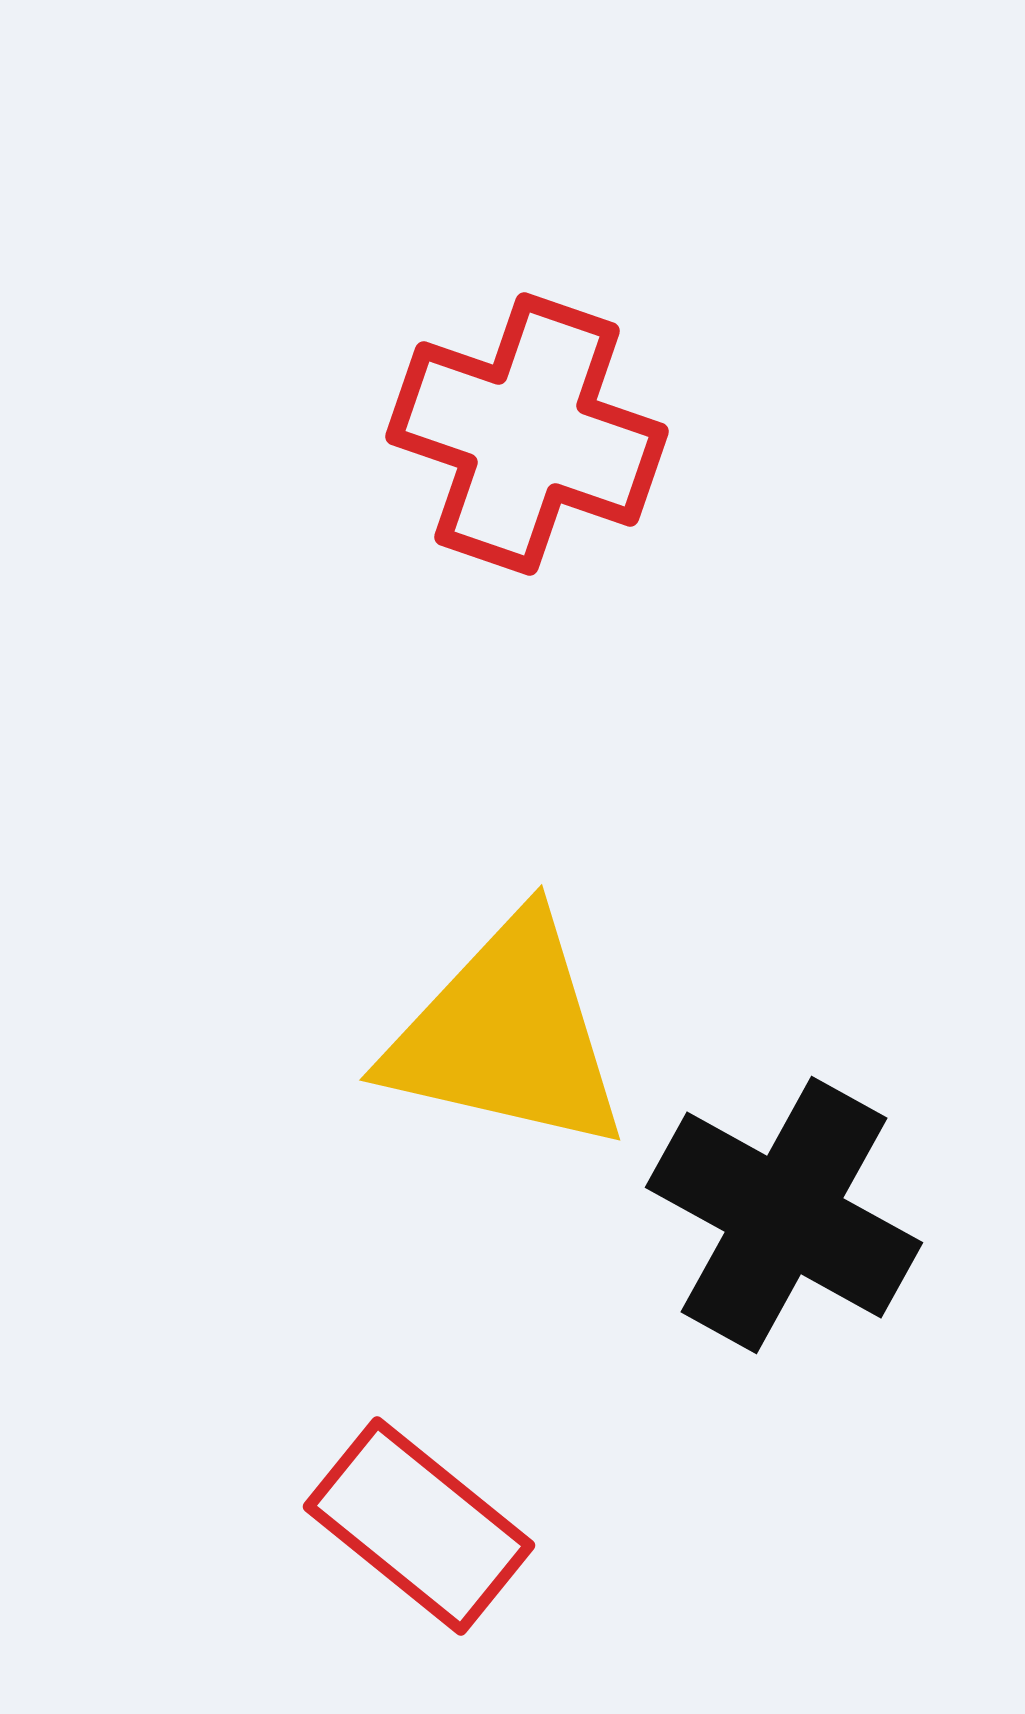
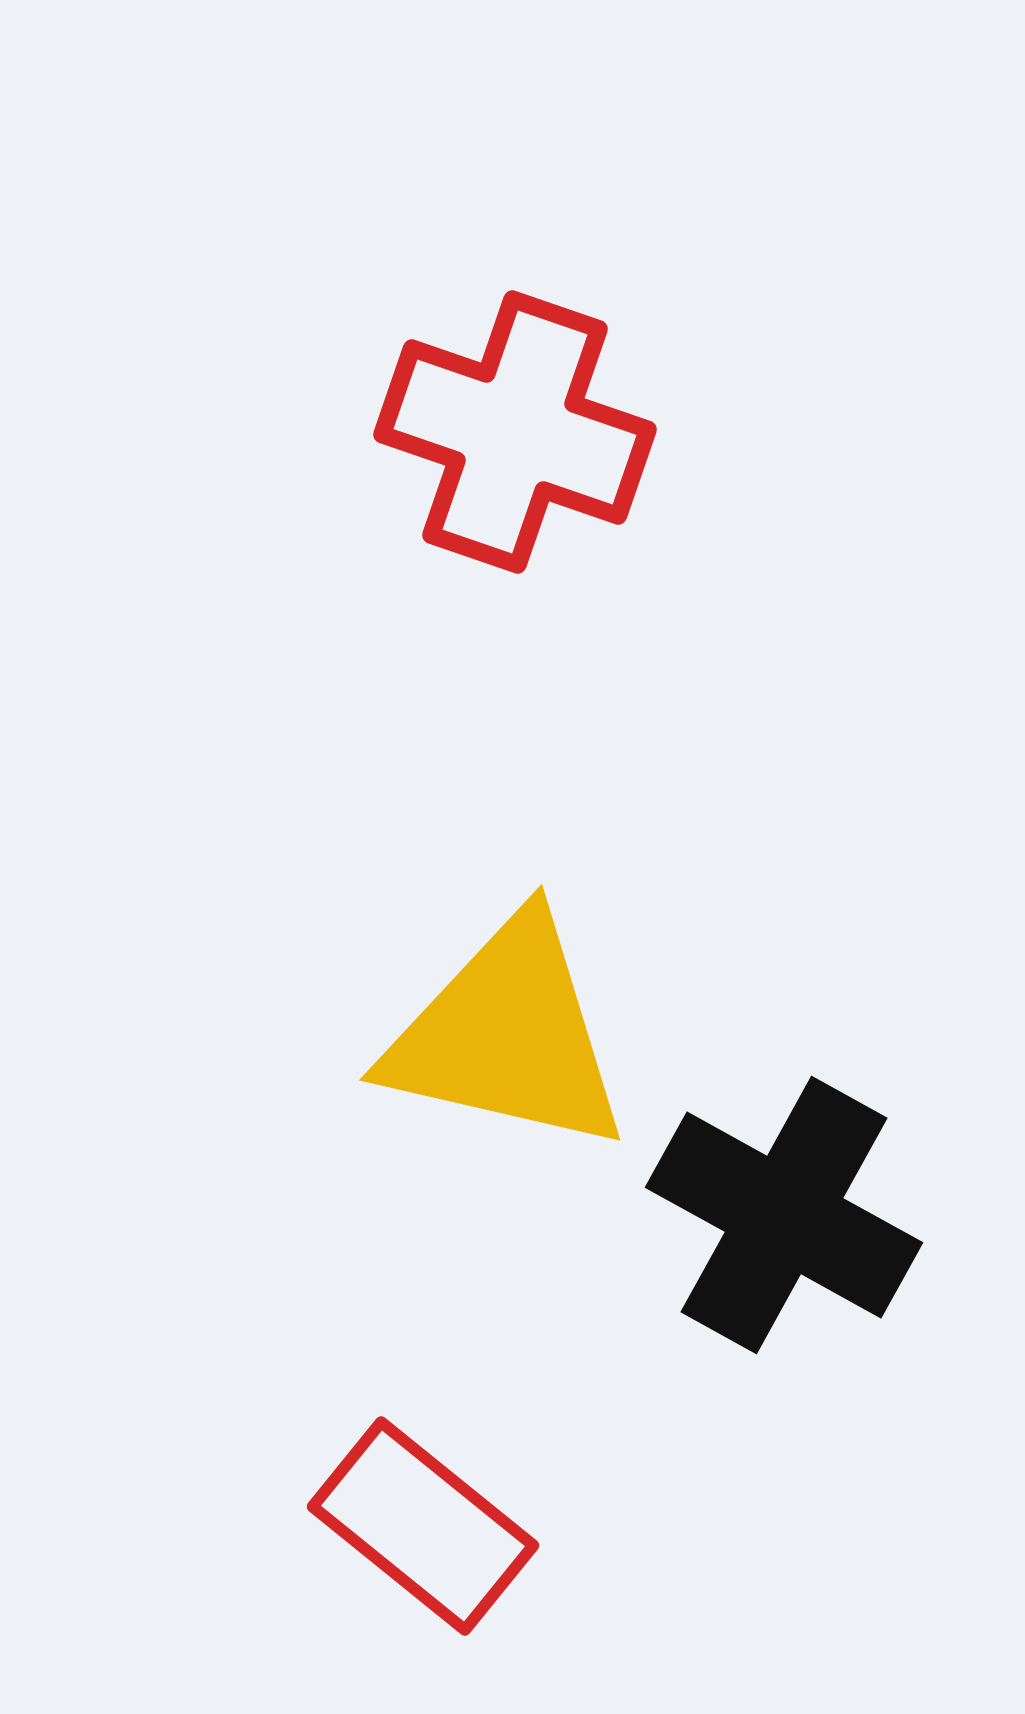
red cross: moved 12 px left, 2 px up
red rectangle: moved 4 px right
